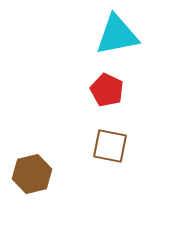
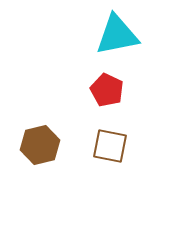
brown hexagon: moved 8 px right, 29 px up
